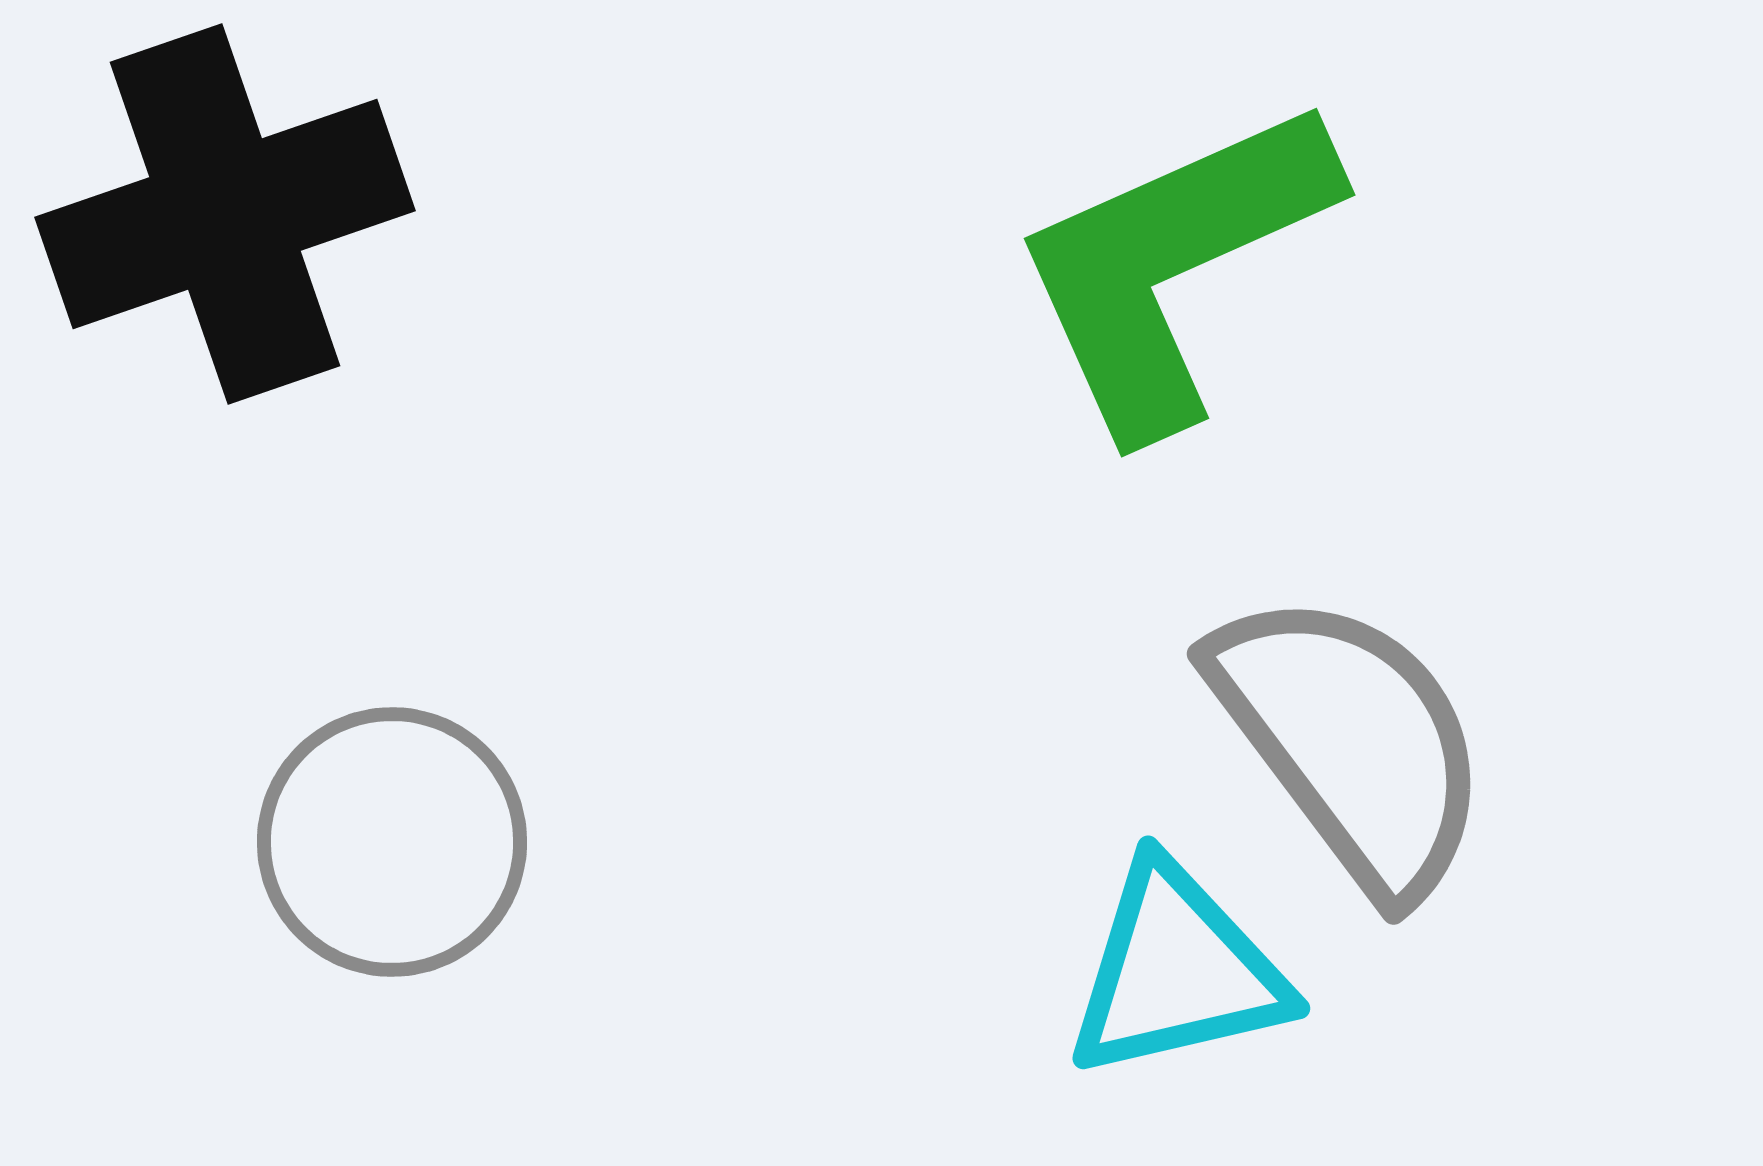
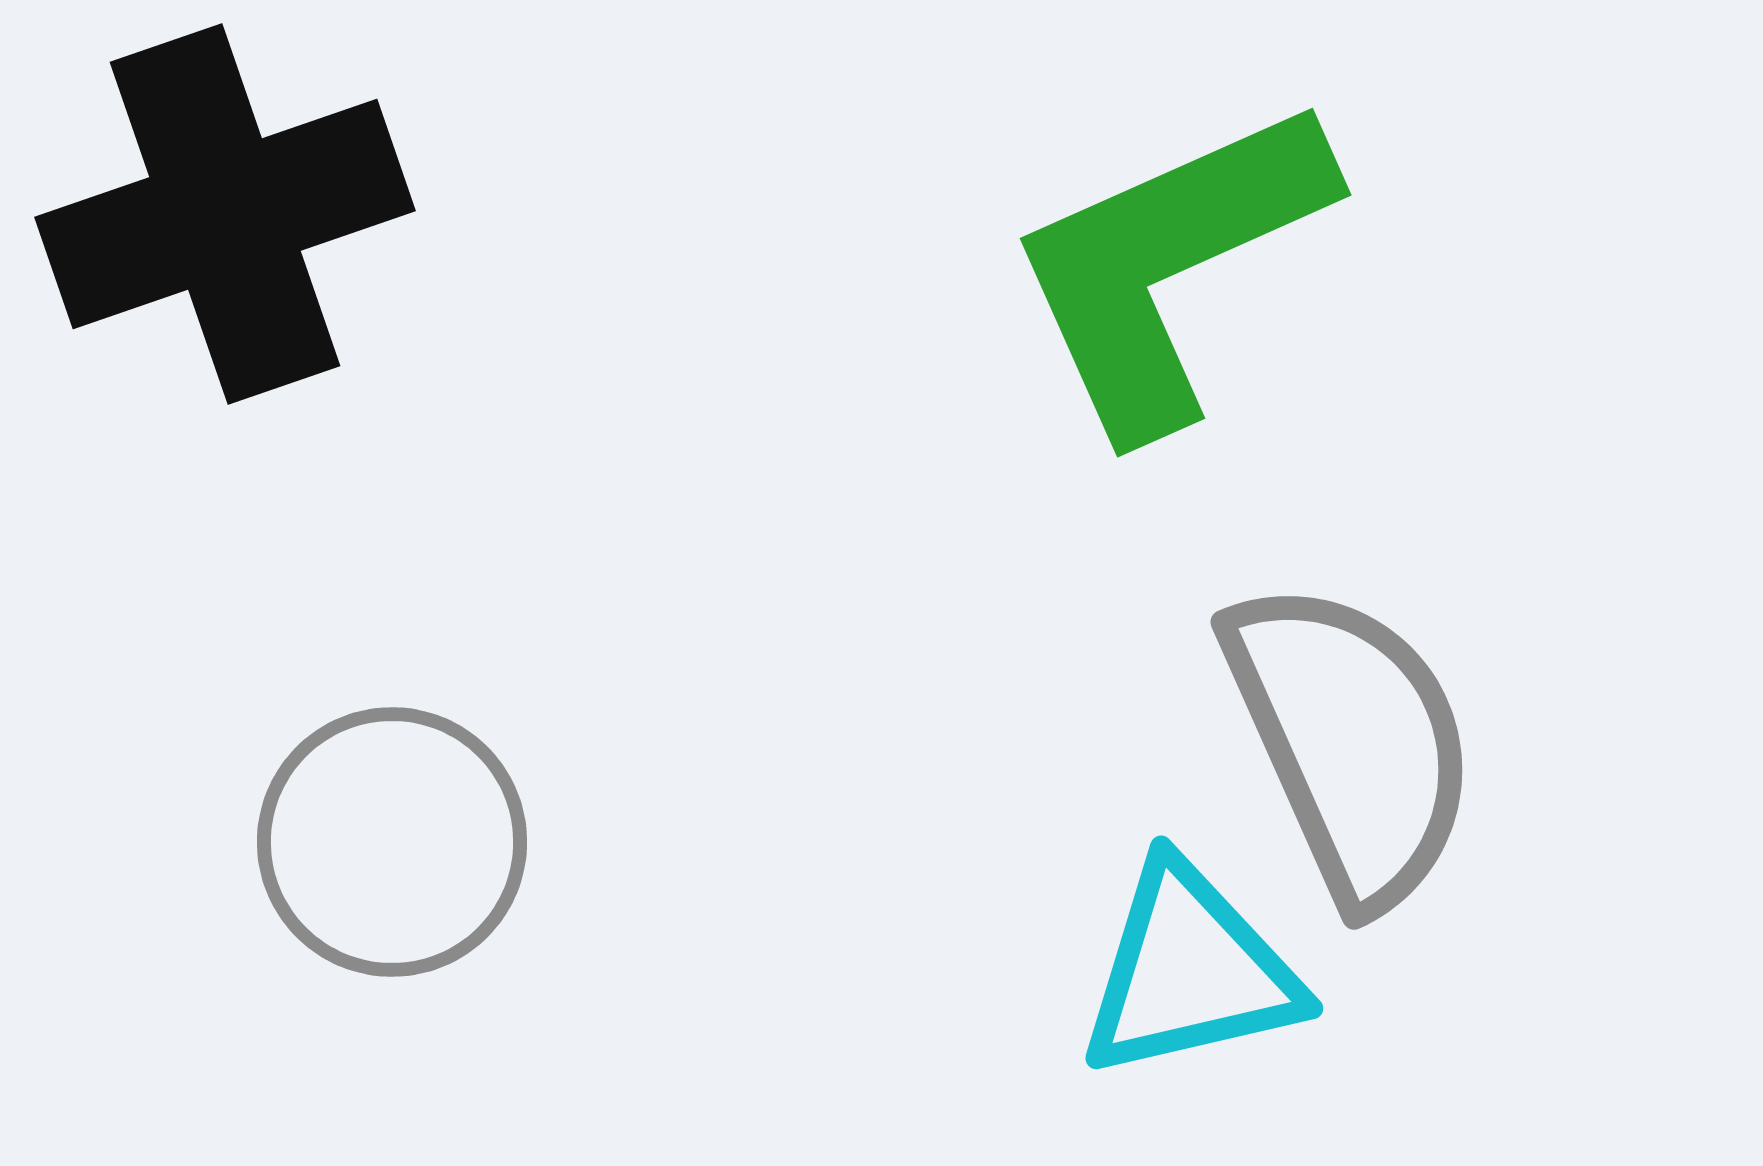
green L-shape: moved 4 px left
gray semicircle: rotated 13 degrees clockwise
cyan triangle: moved 13 px right
